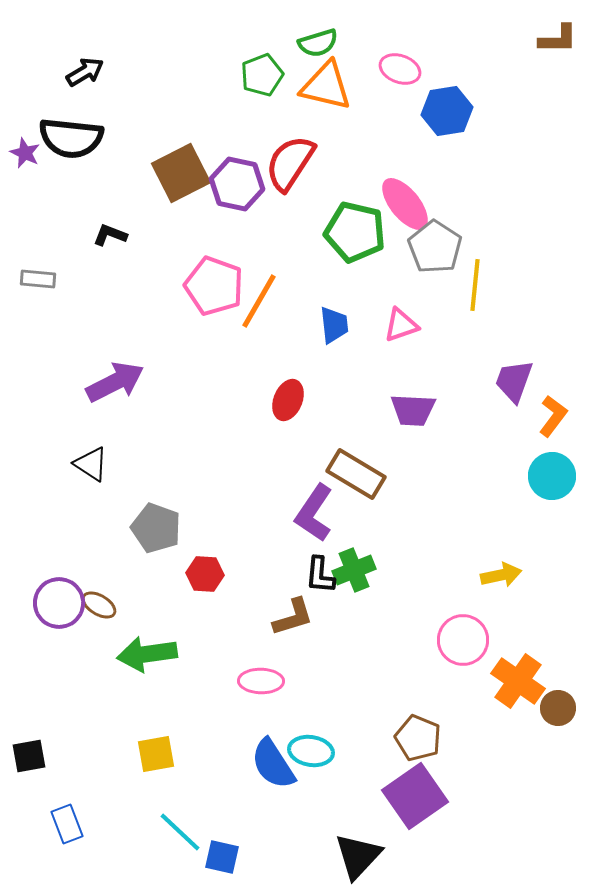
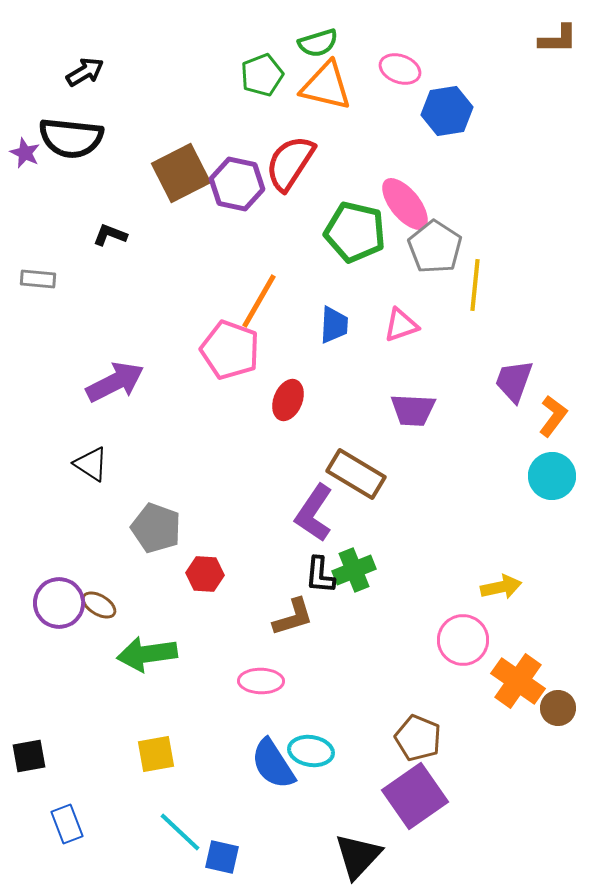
pink pentagon at (214, 286): moved 16 px right, 64 px down
blue trapezoid at (334, 325): rotated 9 degrees clockwise
yellow arrow at (501, 575): moved 12 px down
